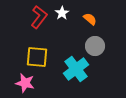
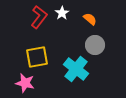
gray circle: moved 1 px up
yellow square: rotated 15 degrees counterclockwise
cyan cross: rotated 15 degrees counterclockwise
